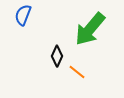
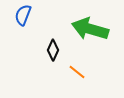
green arrow: rotated 66 degrees clockwise
black diamond: moved 4 px left, 6 px up
